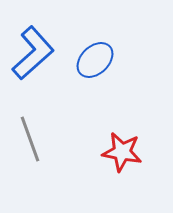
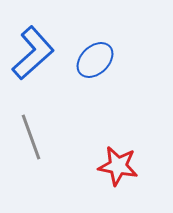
gray line: moved 1 px right, 2 px up
red star: moved 4 px left, 14 px down
